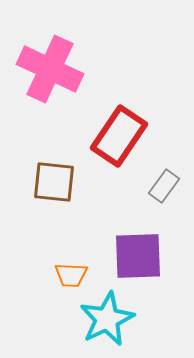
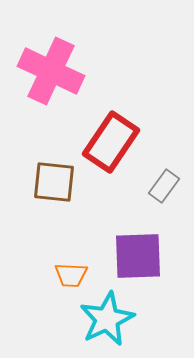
pink cross: moved 1 px right, 2 px down
red rectangle: moved 8 px left, 6 px down
